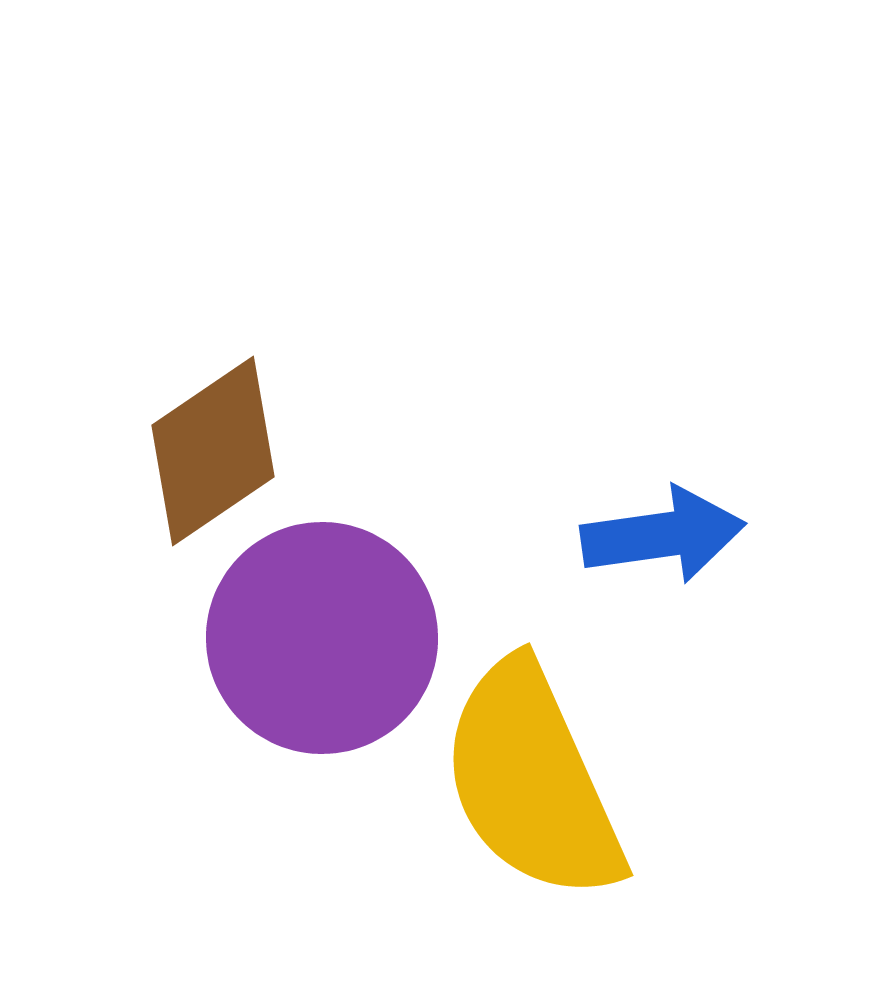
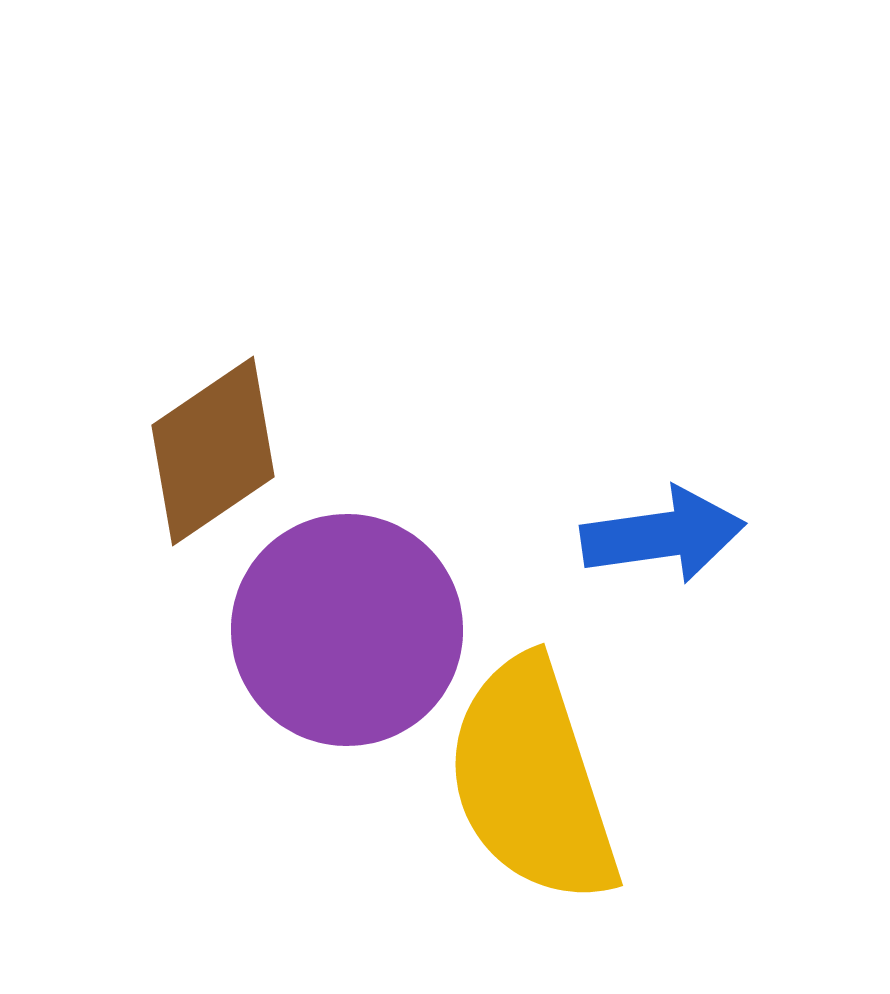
purple circle: moved 25 px right, 8 px up
yellow semicircle: rotated 6 degrees clockwise
